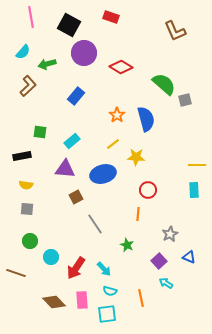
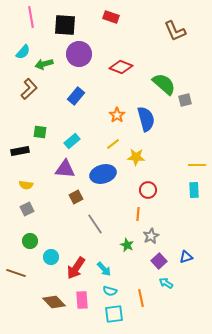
black square at (69, 25): moved 4 px left; rotated 25 degrees counterclockwise
purple circle at (84, 53): moved 5 px left, 1 px down
green arrow at (47, 64): moved 3 px left
red diamond at (121, 67): rotated 10 degrees counterclockwise
brown L-shape at (28, 86): moved 1 px right, 3 px down
black rectangle at (22, 156): moved 2 px left, 5 px up
gray square at (27, 209): rotated 32 degrees counterclockwise
gray star at (170, 234): moved 19 px left, 2 px down
blue triangle at (189, 257): moved 3 px left; rotated 40 degrees counterclockwise
cyan square at (107, 314): moved 7 px right
